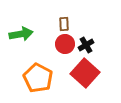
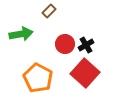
brown rectangle: moved 15 px left, 13 px up; rotated 48 degrees clockwise
